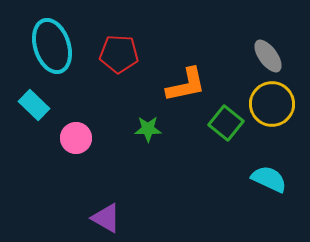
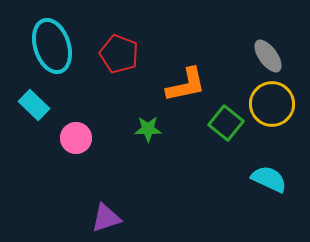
red pentagon: rotated 18 degrees clockwise
purple triangle: rotated 48 degrees counterclockwise
